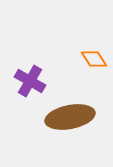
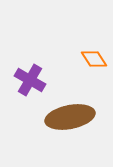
purple cross: moved 1 px up
